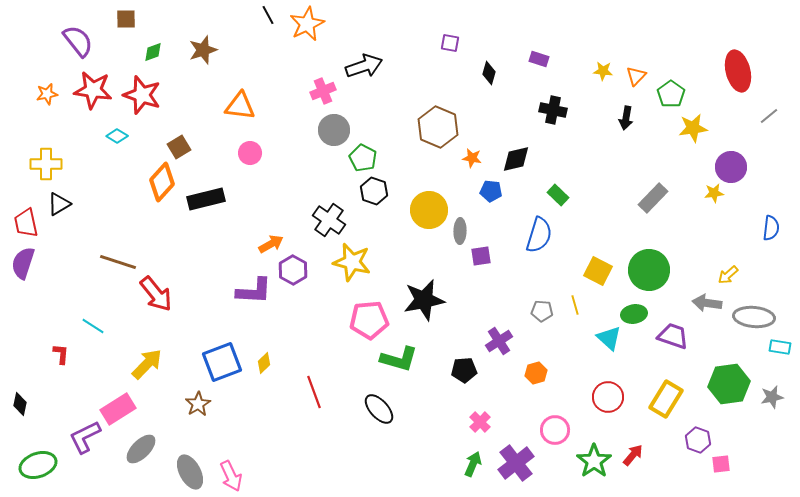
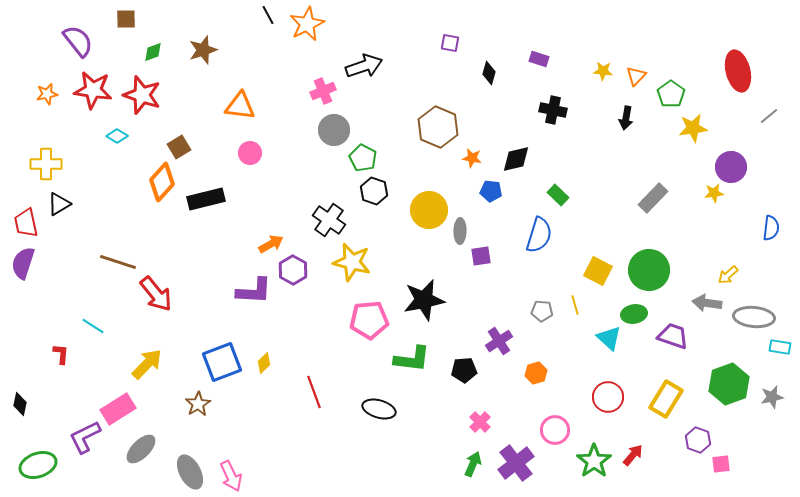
green L-shape at (399, 359): moved 13 px right; rotated 9 degrees counterclockwise
green hexagon at (729, 384): rotated 12 degrees counterclockwise
black ellipse at (379, 409): rotated 32 degrees counterclockwise
